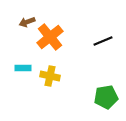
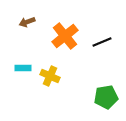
orange cross: moved 15 px right, 1 px up
black line: moved 1 px left, 1 px down
yellow cross: rotated 12 degrees clockwise
